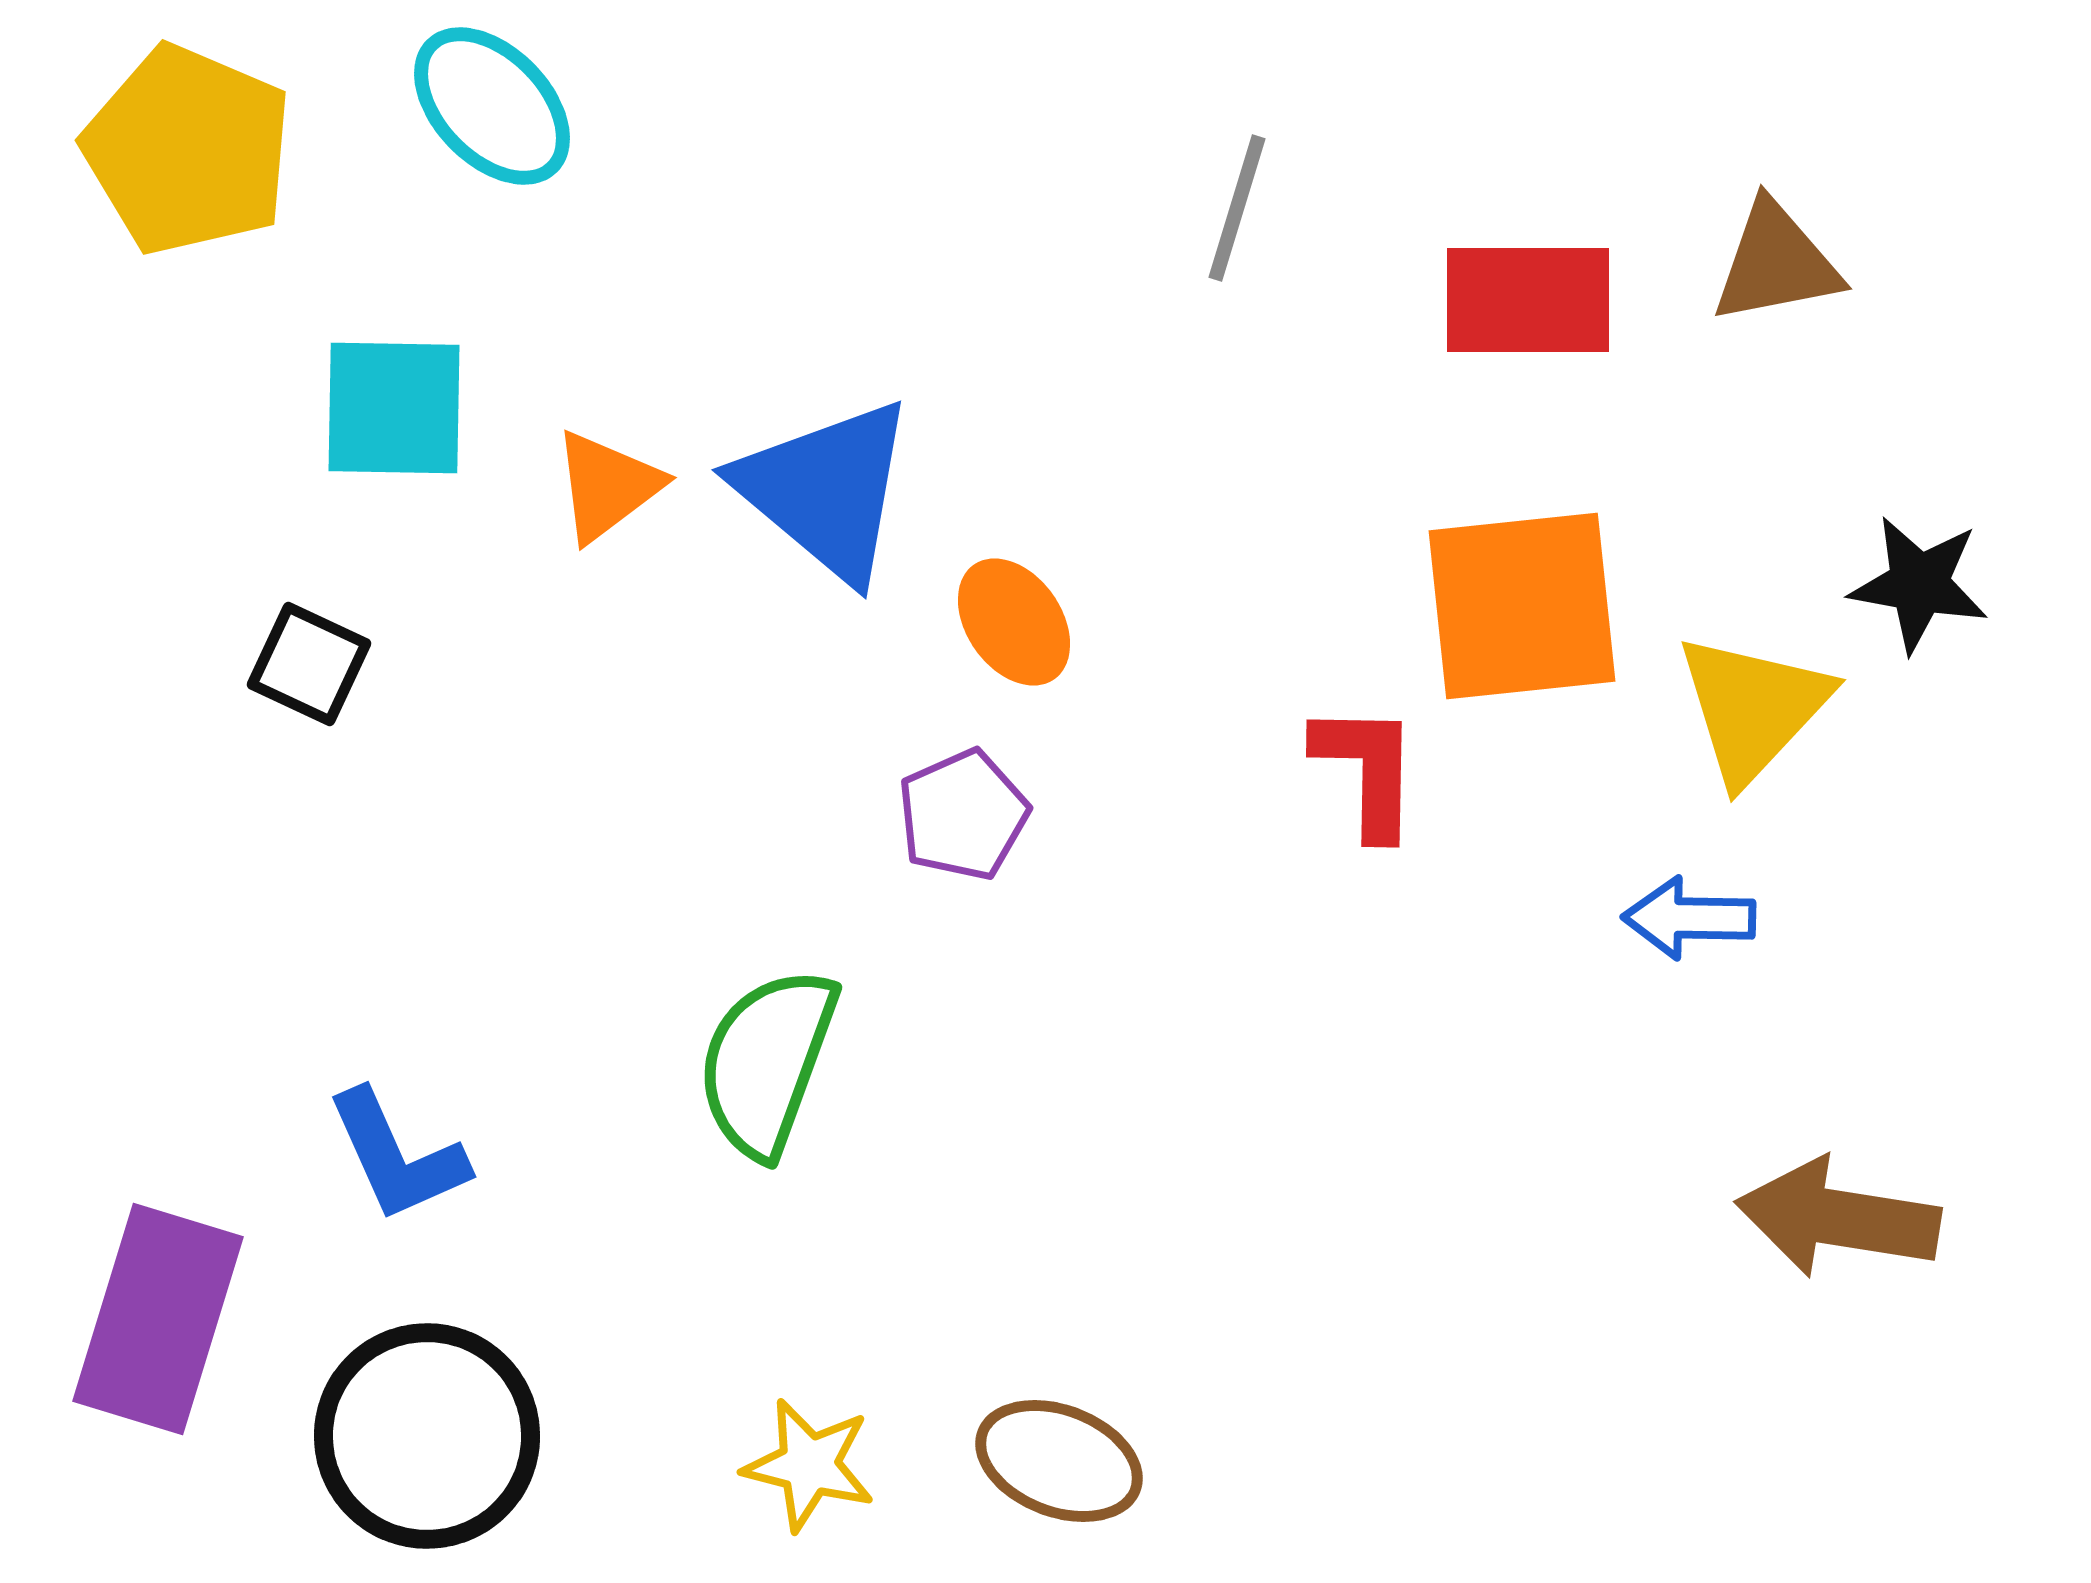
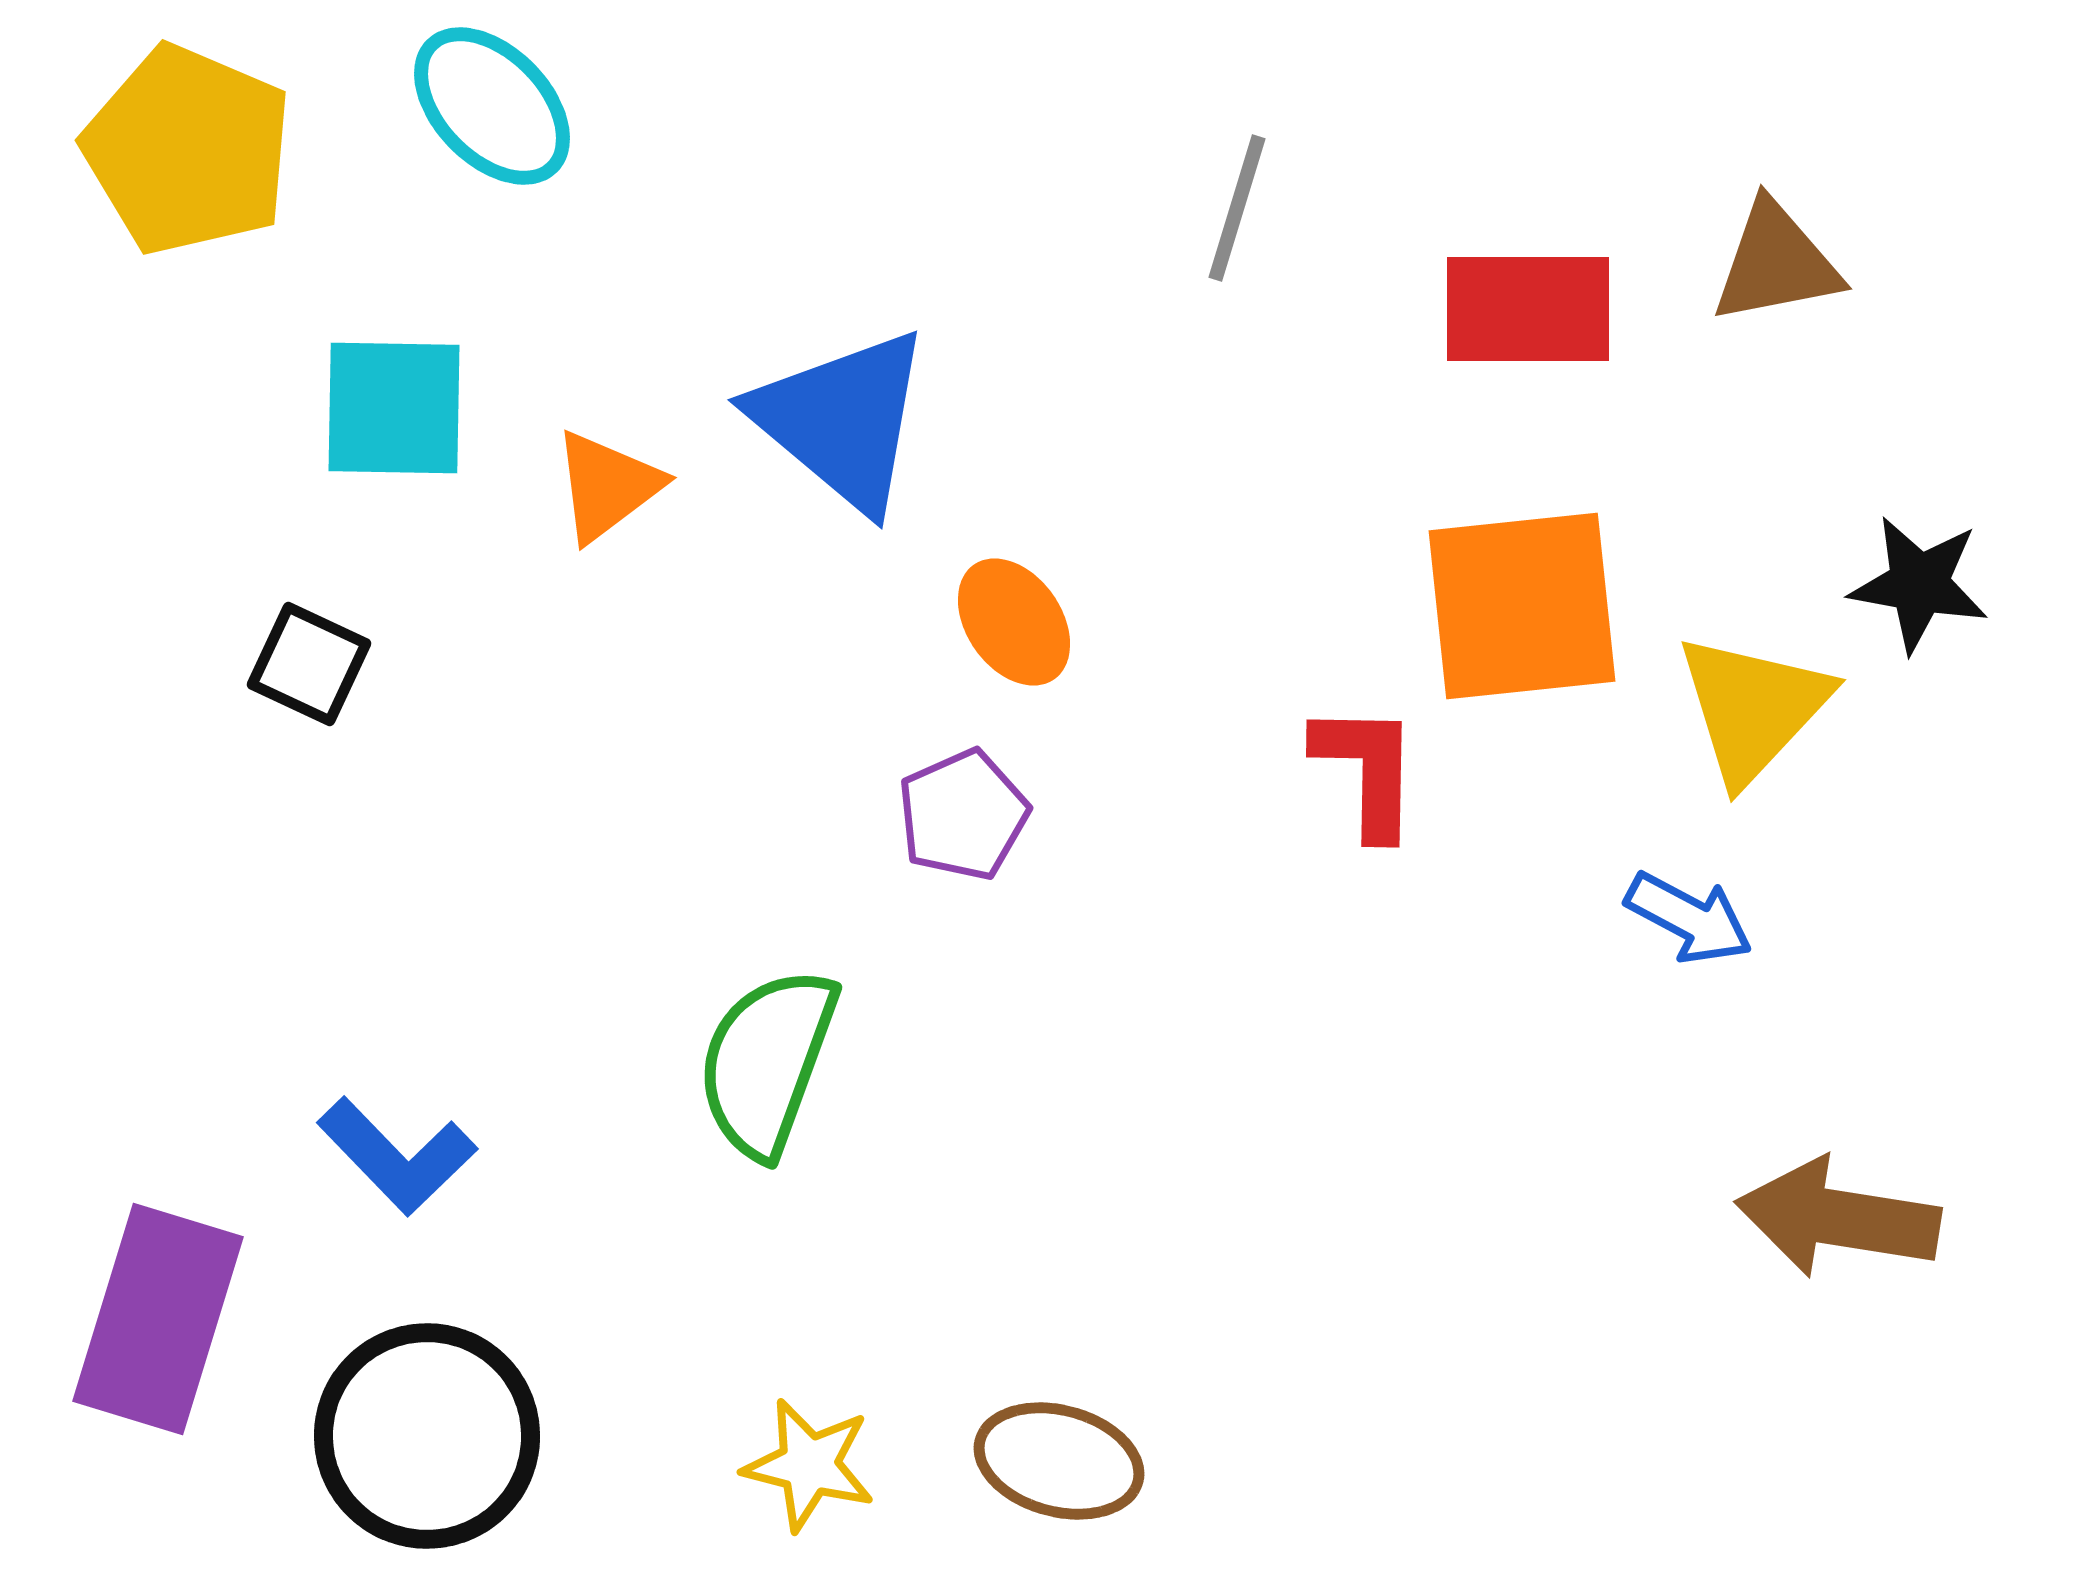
red rectangle: moved 9 px down
blue triangle: moved 16 px right, 70 px up
blue arrow: rotated 153 degrees counterclockwise
blue L-shape: rotated 20 degrees counterclockwise
brown ellipse: rotated 6 degrees counterclockwise
